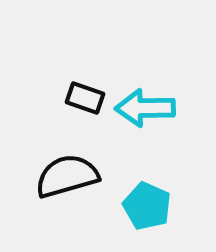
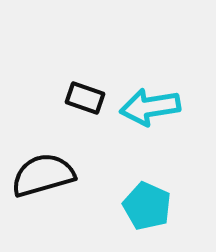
cyan arrow: moved 5 px right, 1 px up; rotated 8 degrees counterclockwise
black semicircle: moved 24 px left, 1 px up
